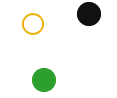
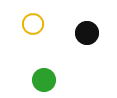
black circle: moved 2 px left, 19 px down
